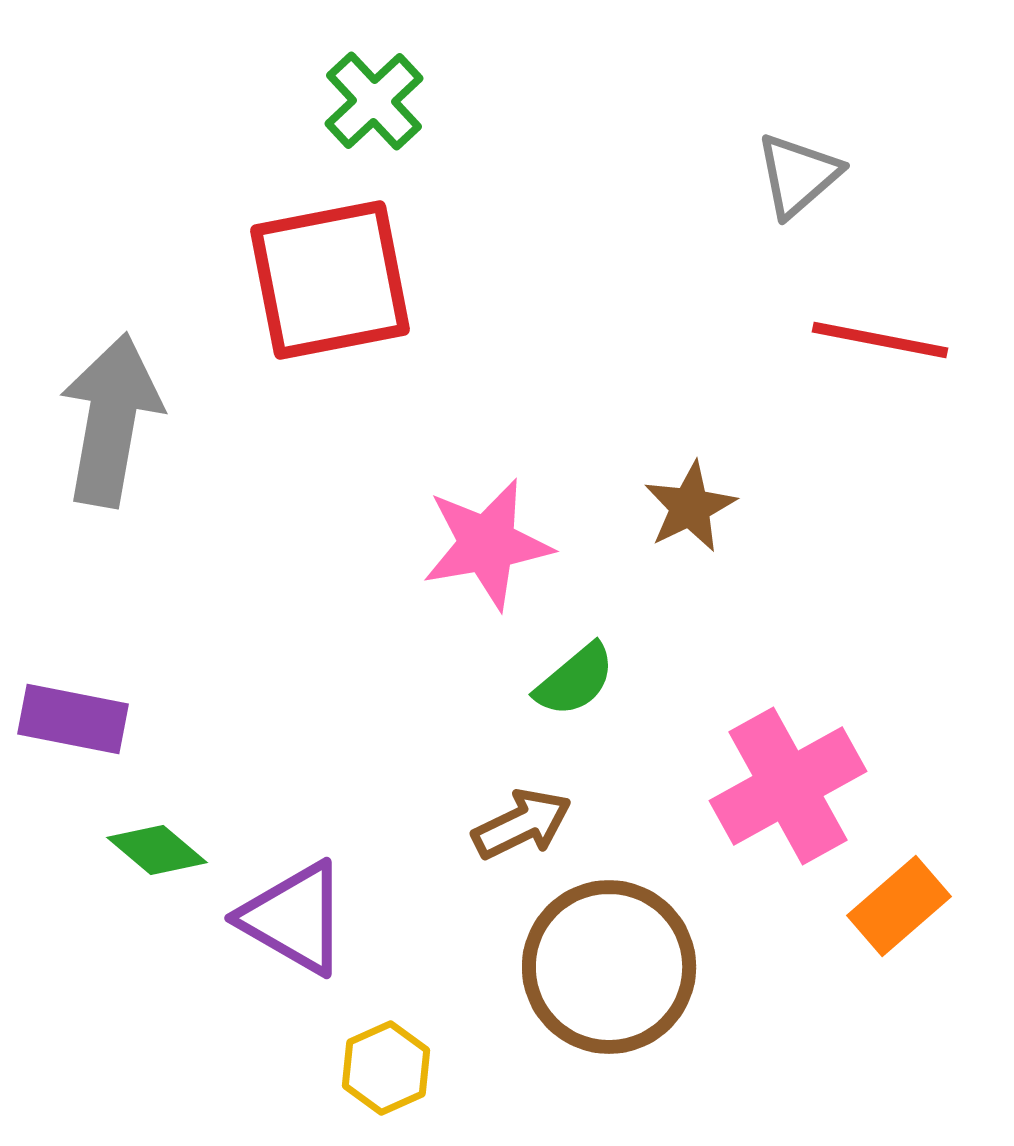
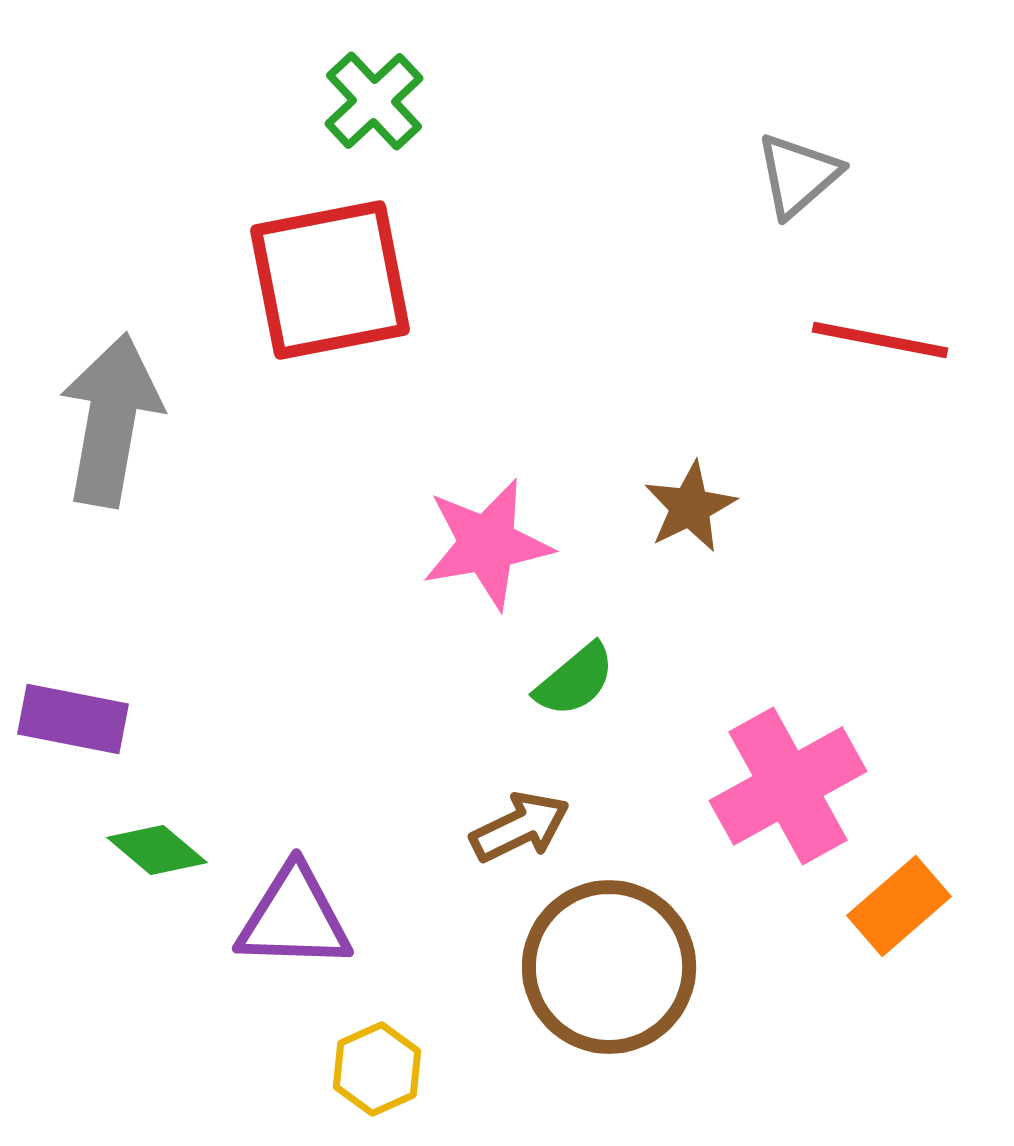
brown arrow: moved 2 px left, 3 px down
purple triangle: rotated 28 degrees counterclockwise
yellow hexagon: moved 9 px left, 1 px down
